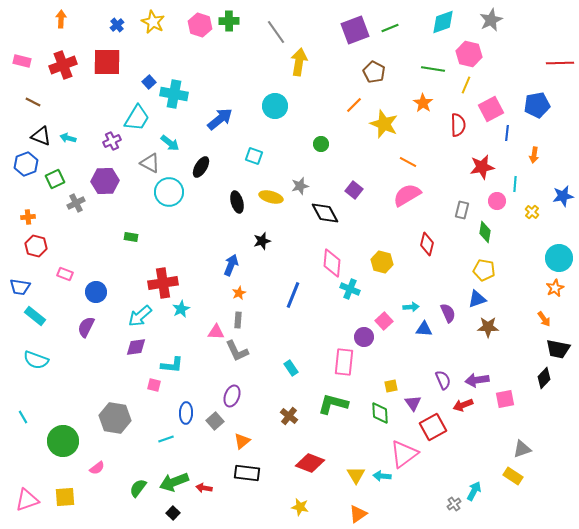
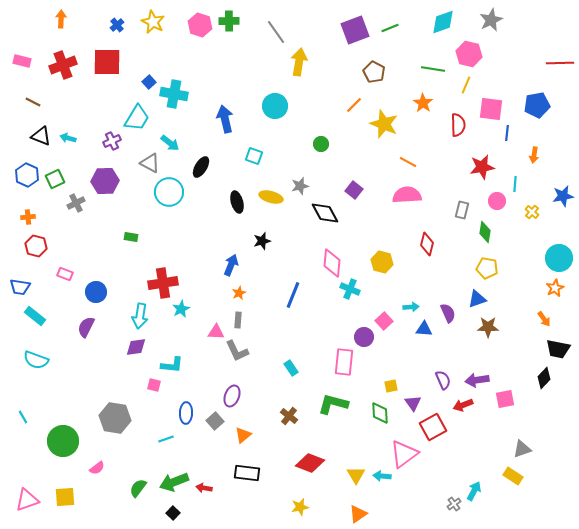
pink square at (491, 109): rotated 35 degrees clockwise
blue arrow at (220, 119): moved 5 px right; rotated 64 degrees counterclockwise
blue hexagon at (26, 164): moved 1 px right, 11 px down; rotated 15 degrees counterclockwise
pink semicircle at (407, 195): rotated 28 degrees clockwise
yellow pentagon at (484, 270): moved 3 px right, 2 px up
cyan arrow at (140, 316): rotated 40 degrees counterclockwise
orange triangle at (242, 441): moved 1 px right, 6 px up
yellow star at (300, 507): rotated 24 degrees counterclockwise
